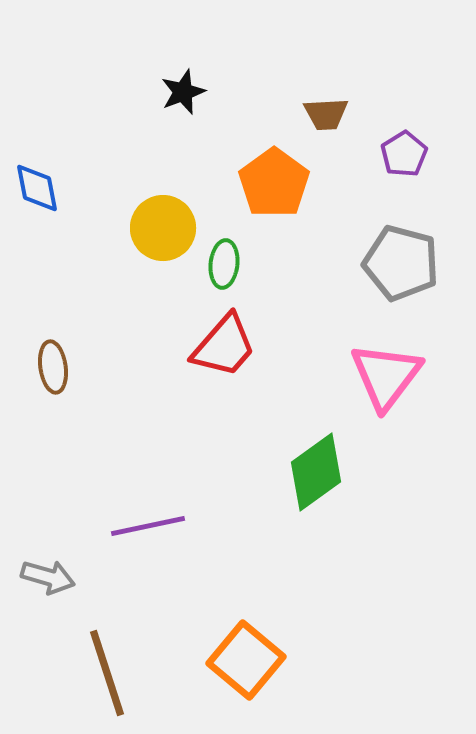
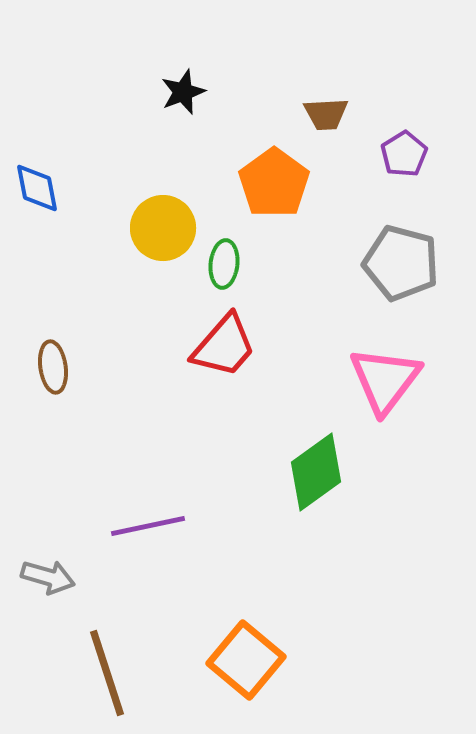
pink triangle: moved 1 px left, 4 px down
